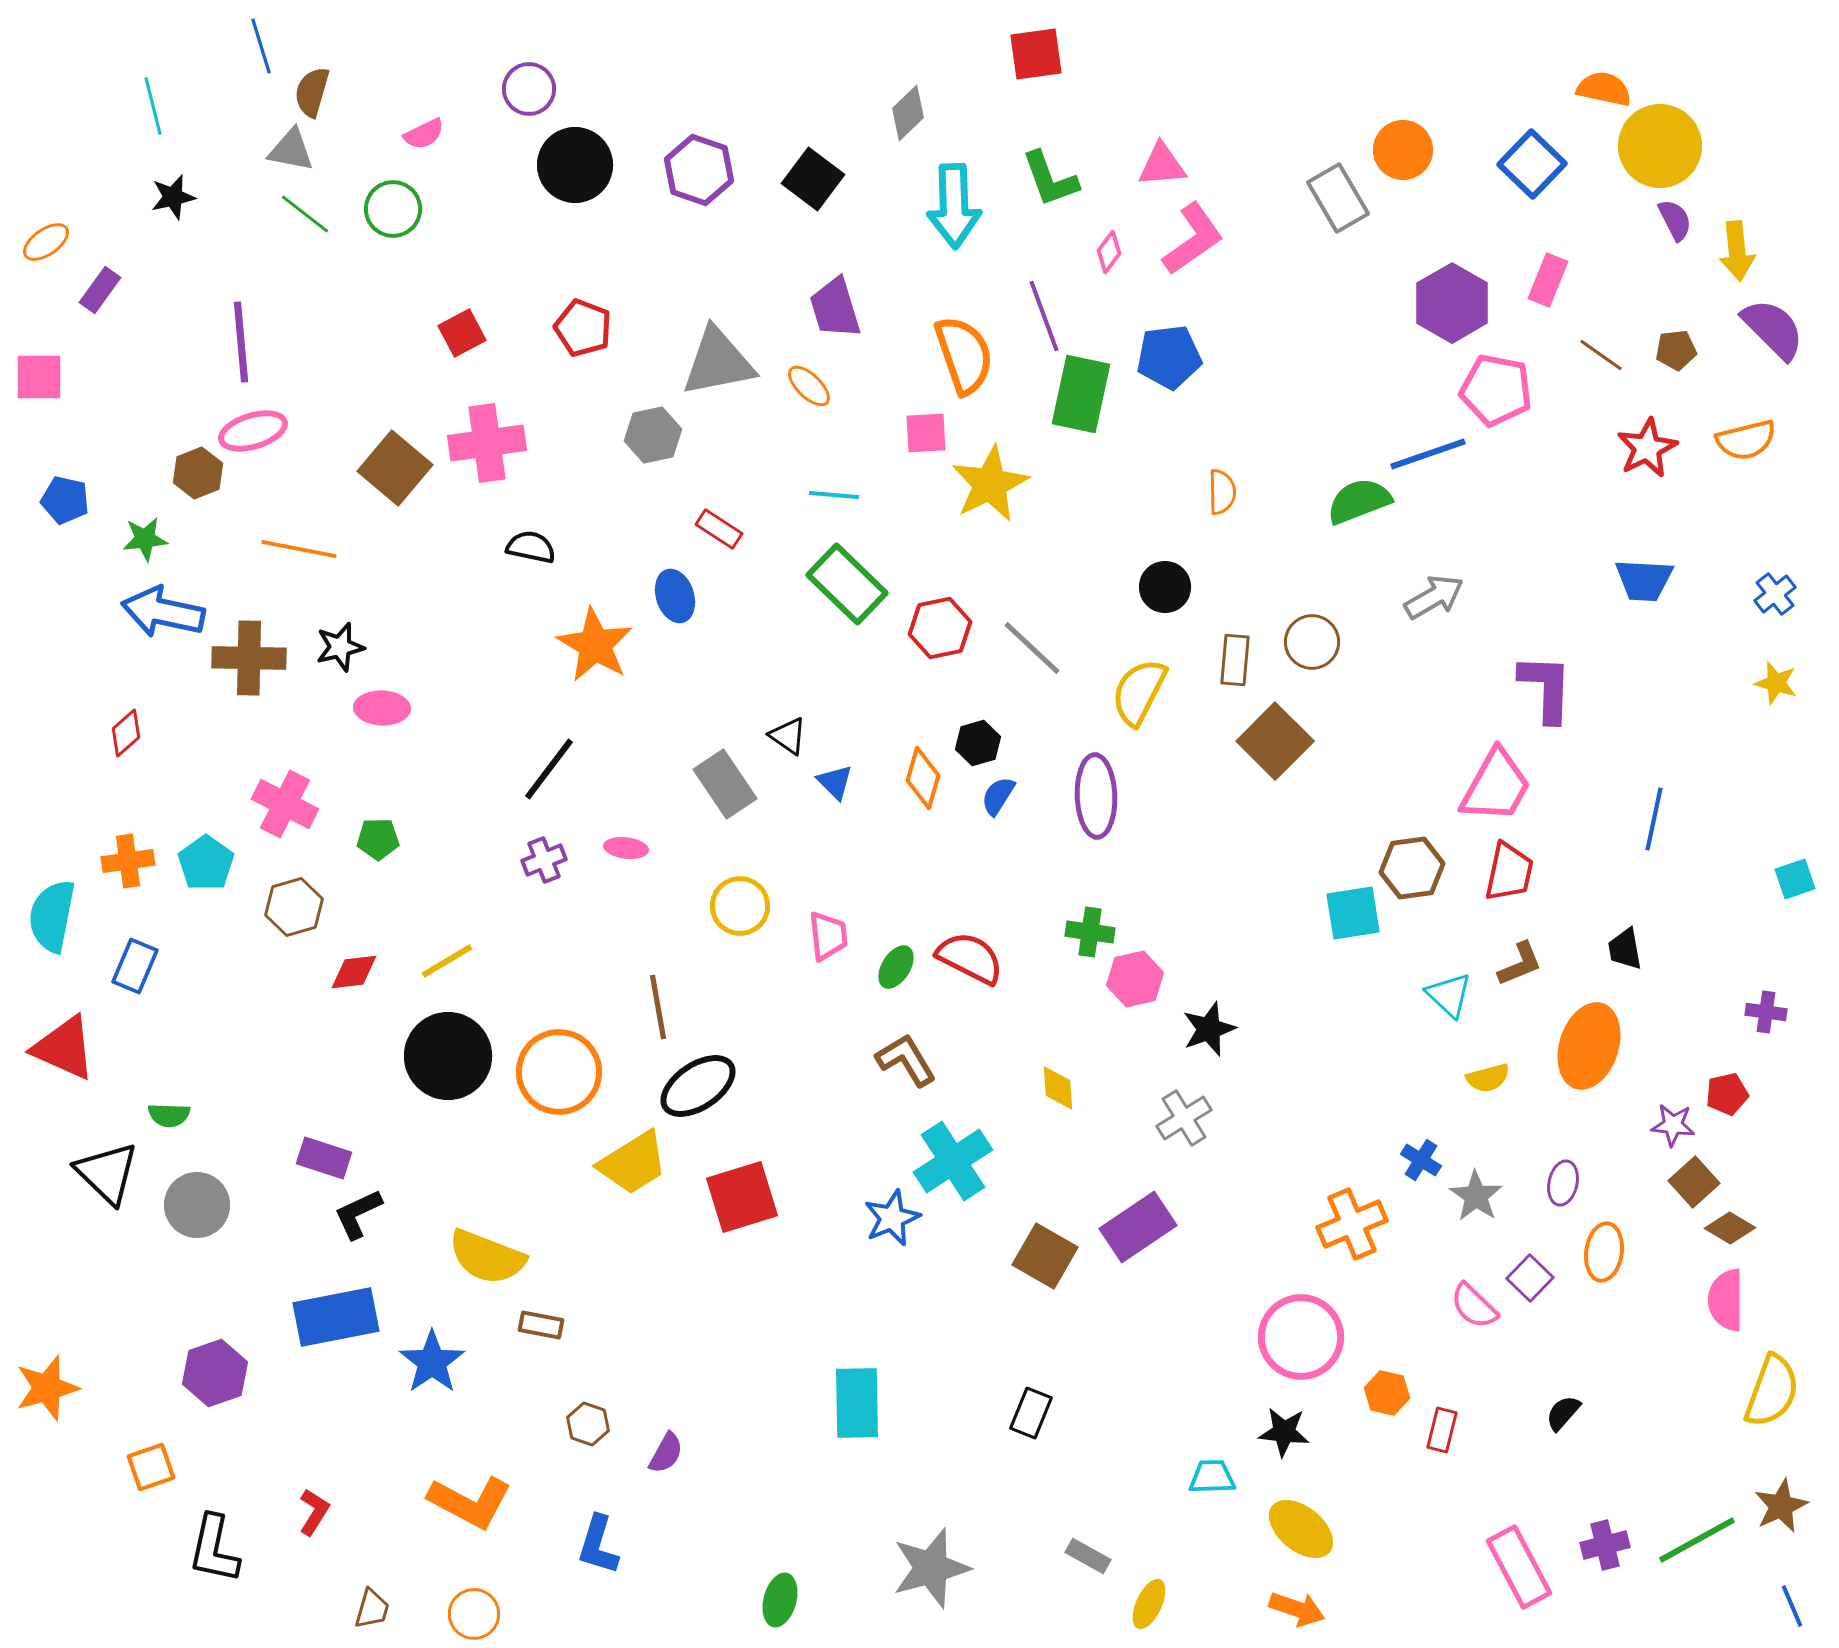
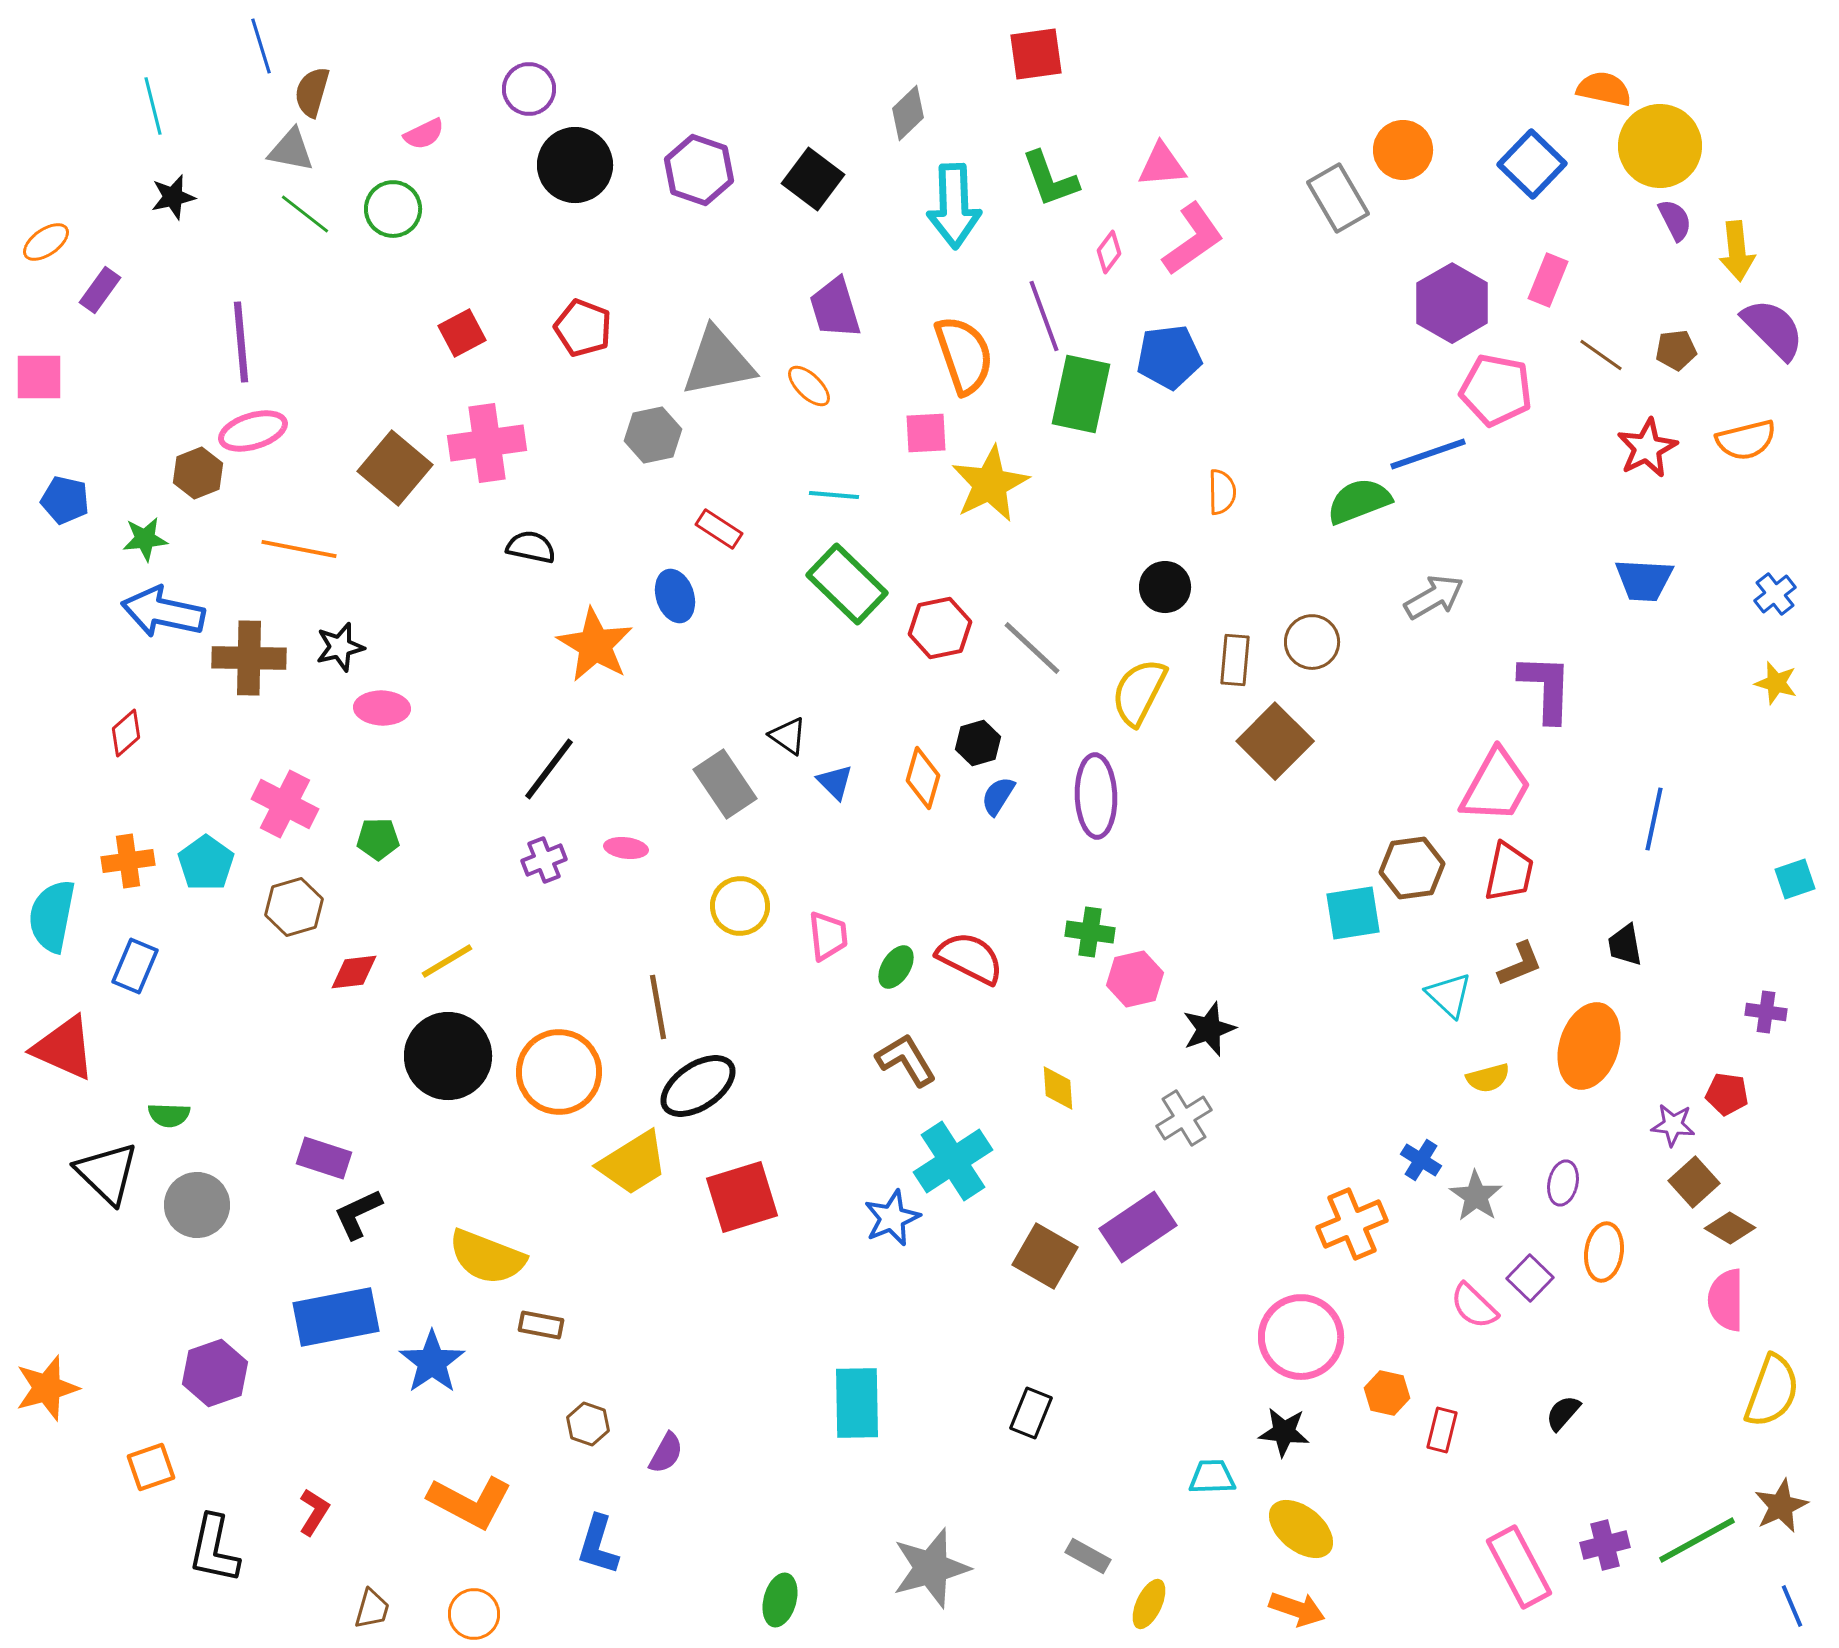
black trapezoid at (1625, 949): moved 4 px up
red pentagon at (1727, 1094): rotated 21 degrees clockwise
